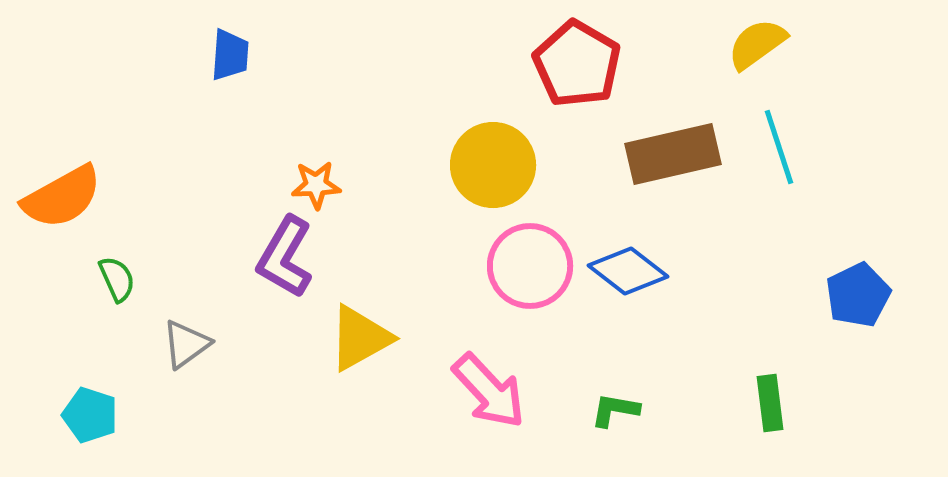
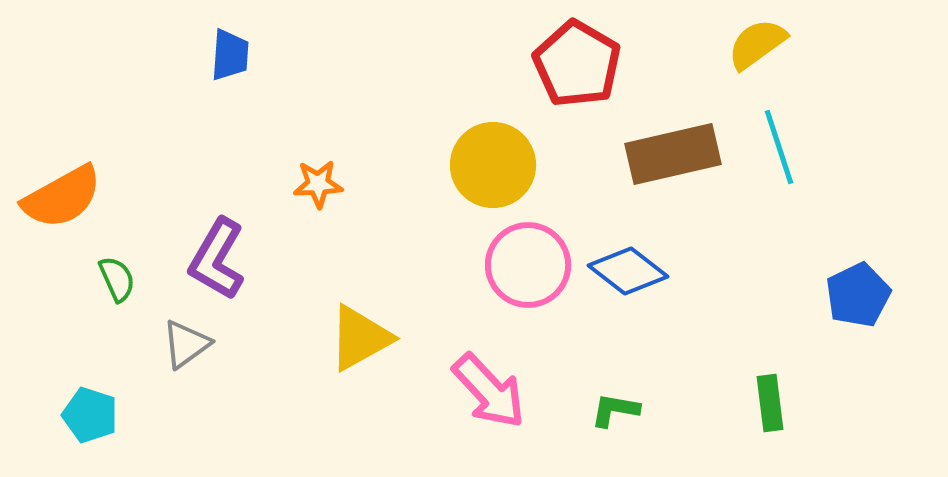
orange star: moved 2 px right, 1 px up
purple L-shape: moved 68 px left, 2 px down
pink circle: moved 2 px left, 1 px up
